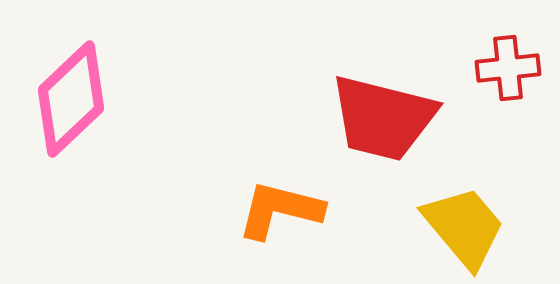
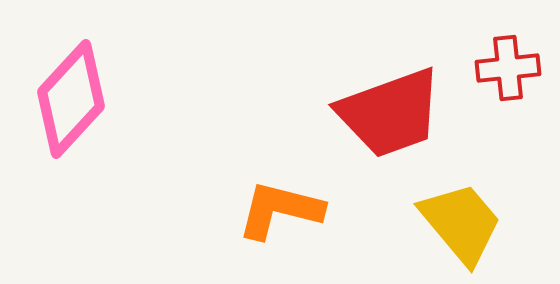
pink diamond: rotated 4 degrees counterclockwise
red trapezoid: moved 7 px right, 5 px up; rotated 34 degrees counterclockwise
yellow trapezoid: moved 3 px left, 4 px up
